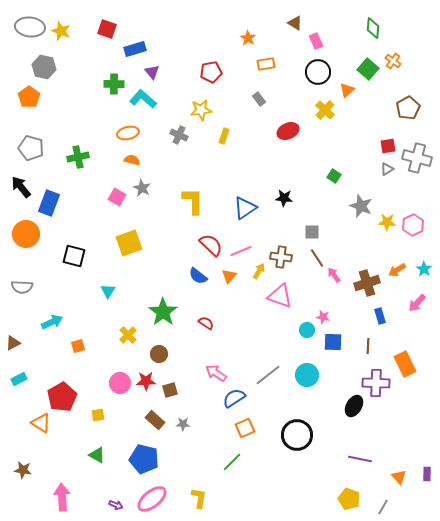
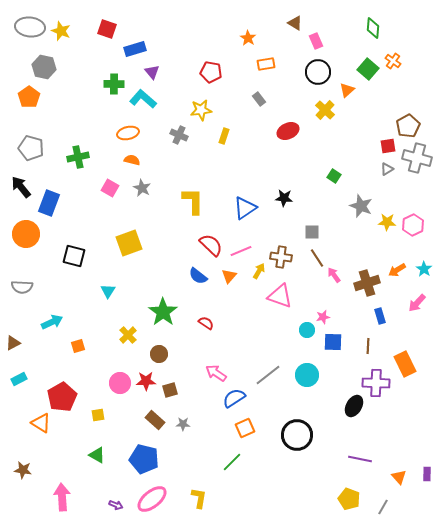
red pentagon at (211, 72): rotated 20 degrees clockwise
brown pentagon at (408, 108): moved 18 px down
pink square at (117, 197): moved 7 px left, 9 px up
pink star at (323, 317): rotated 24 degrees counterclockwise
